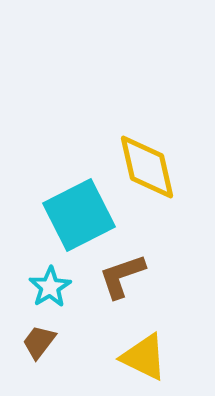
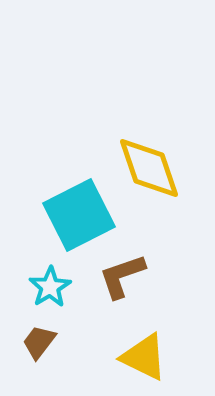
yellow diamond: moved 2 px right, 1 px down; rotated 6 degrees counterclockwise
